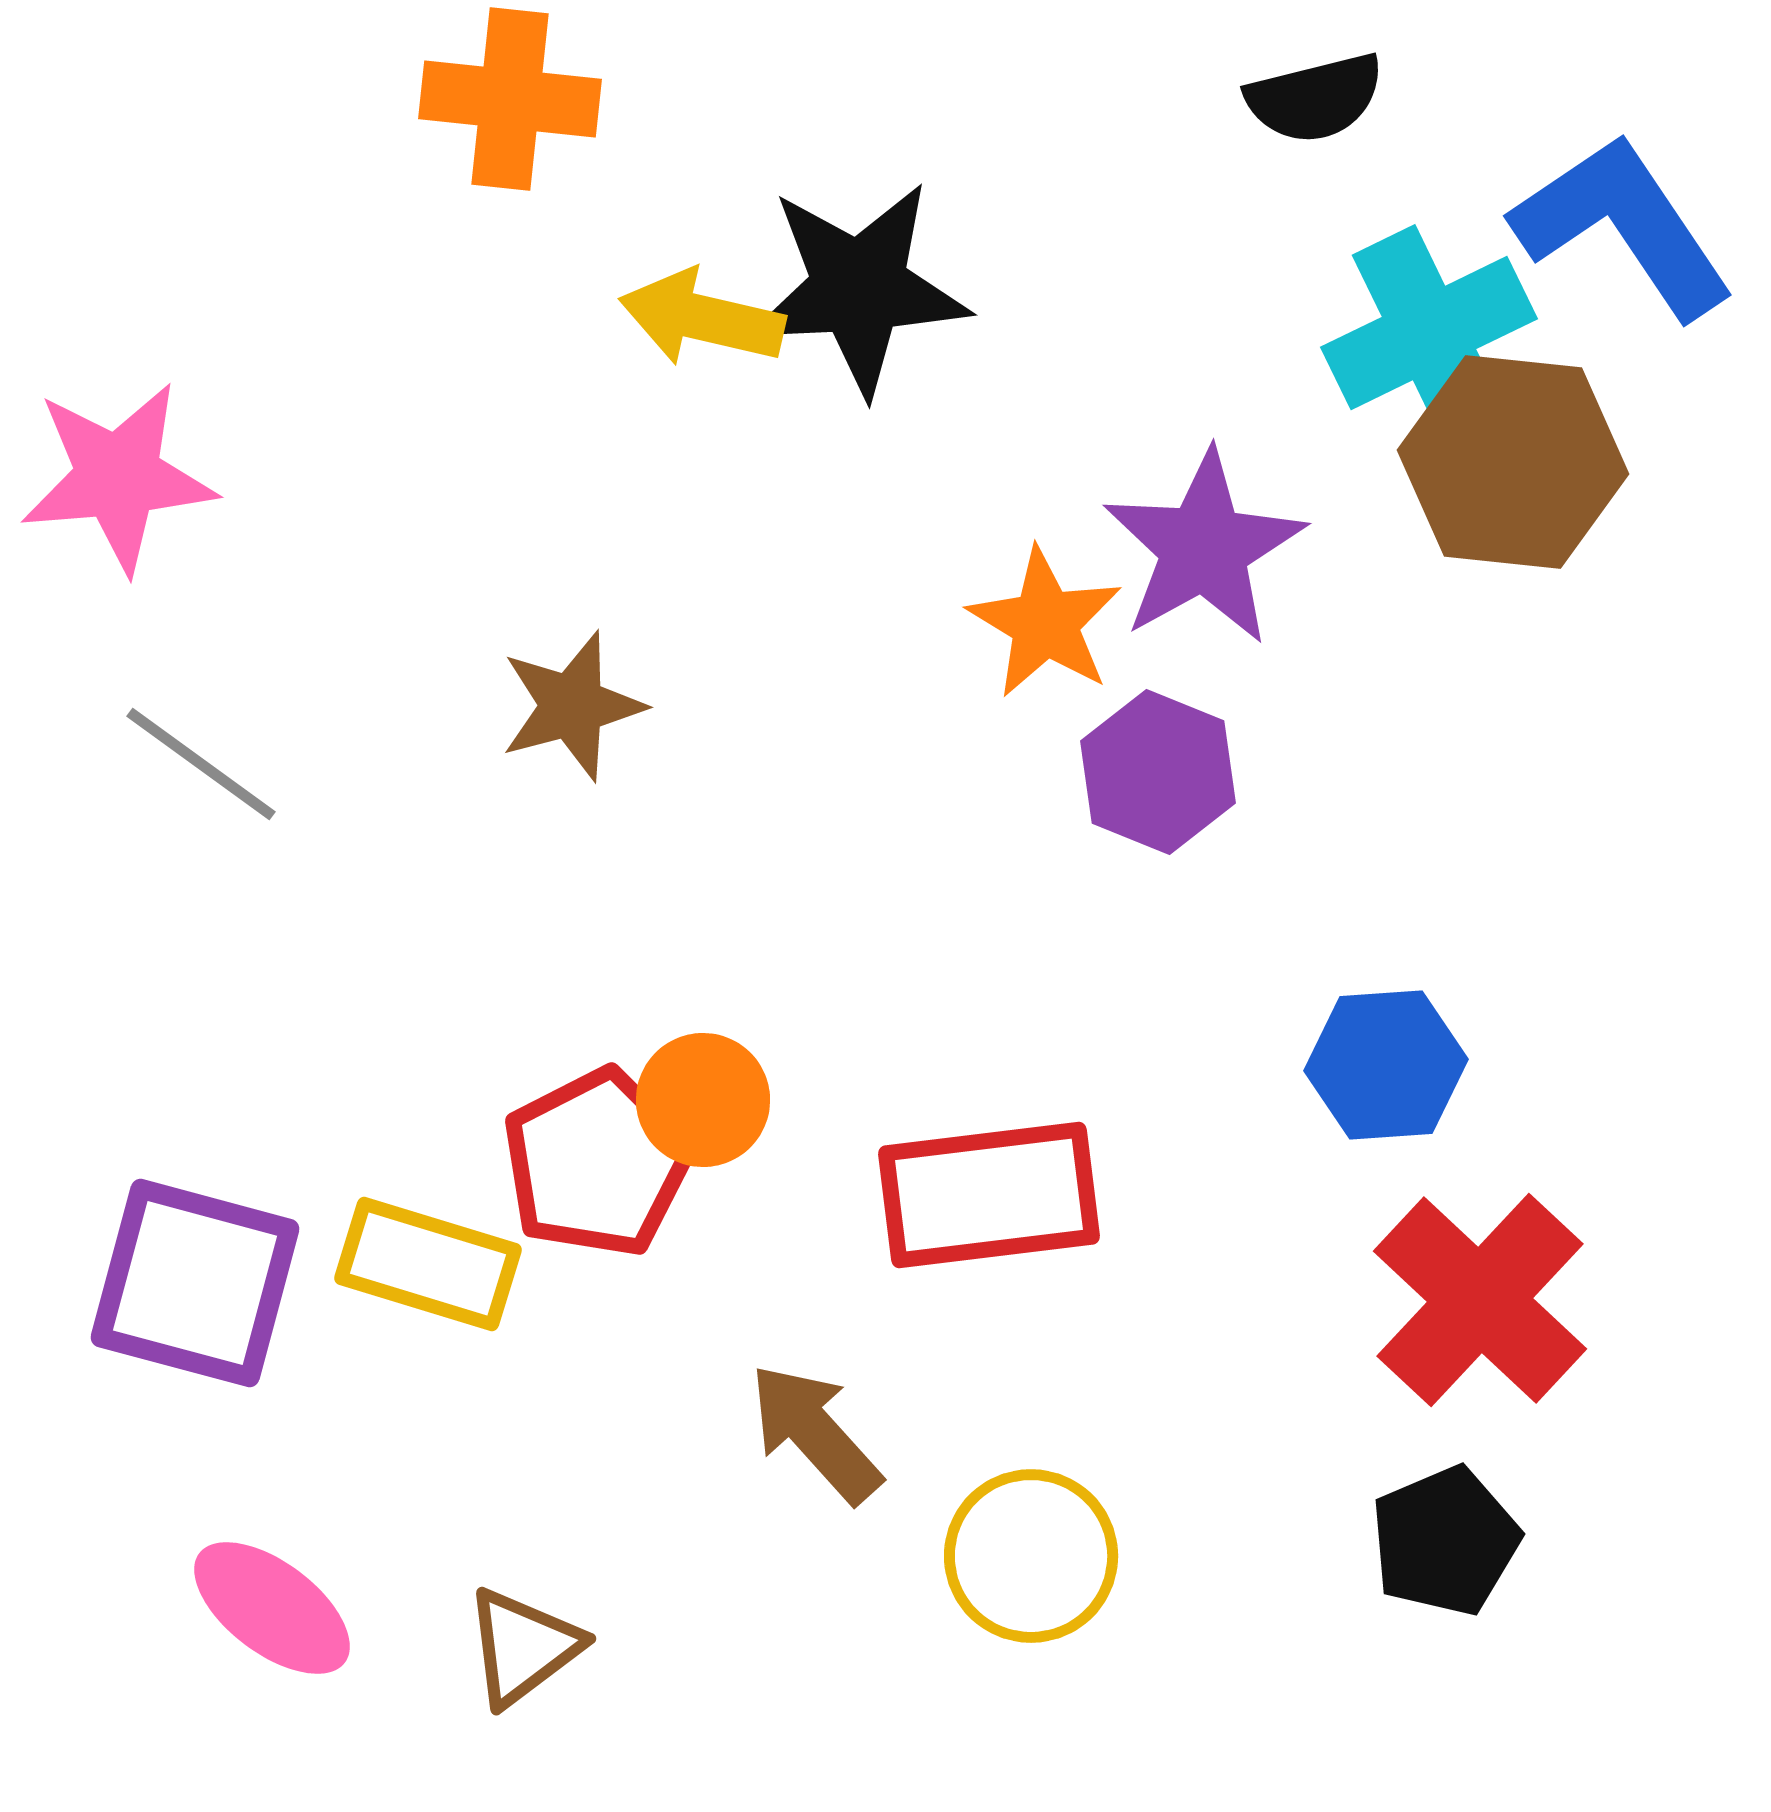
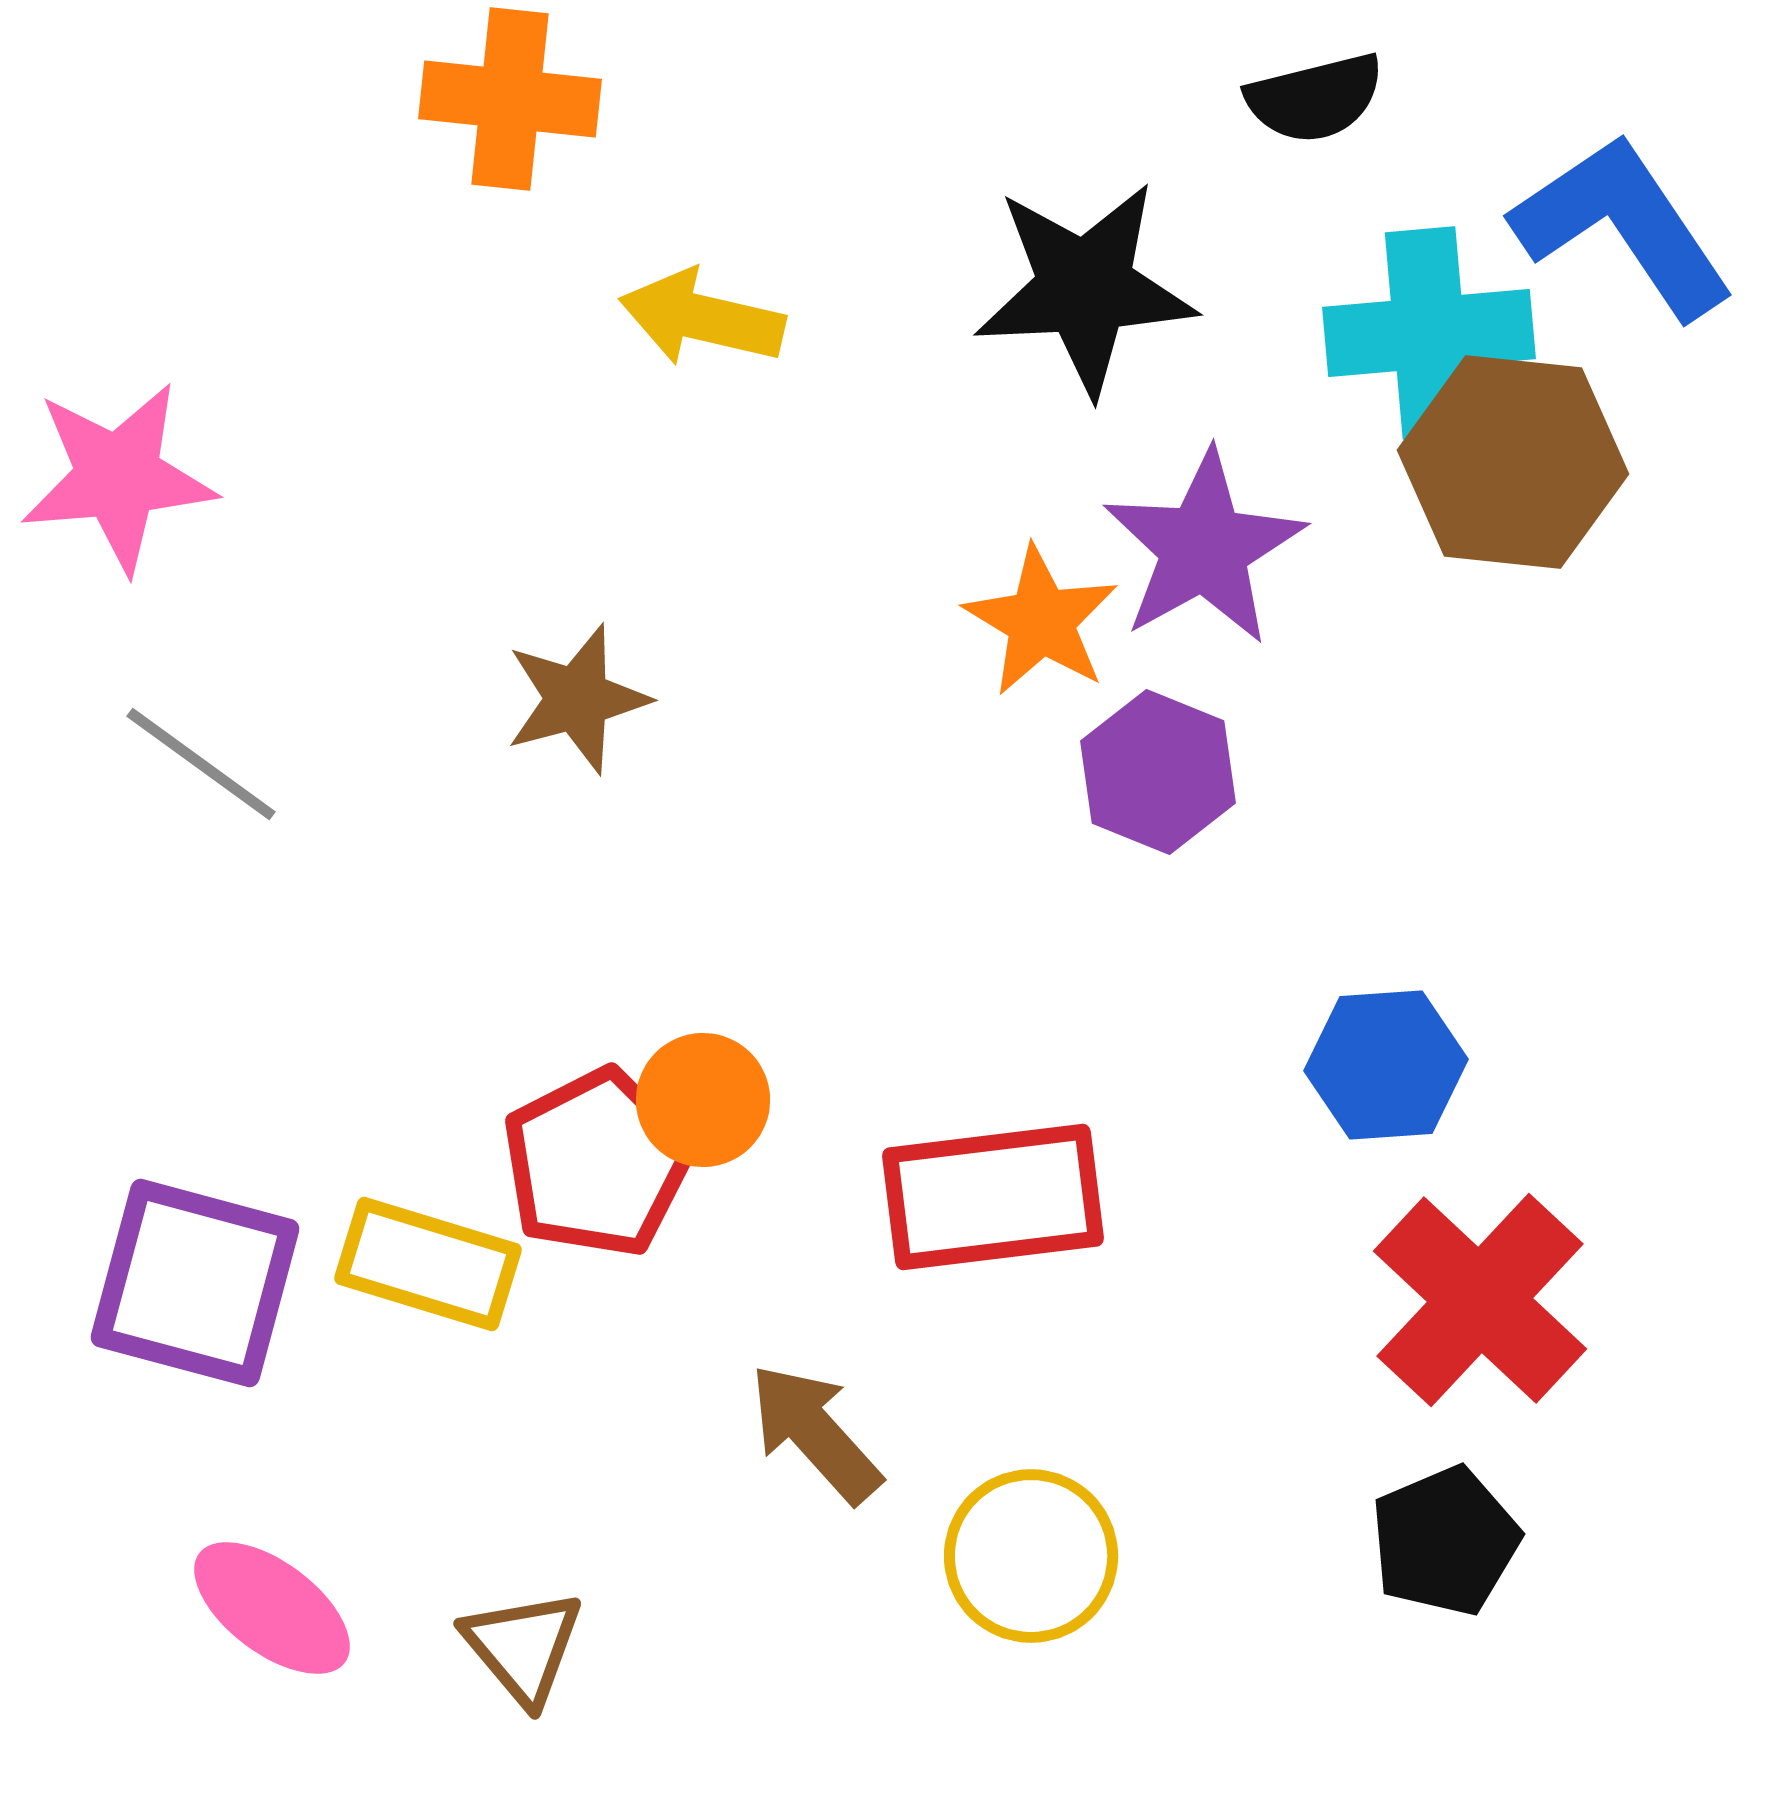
black star: moved 226 px right
cyan cross: rotated 21 degrees clockwise
orange star: moved 4 px left, 2 px up
brown star: moved 5 px right, 7 px up
red rectangle: moved 4 px right, 2 px down
brown triangle: rotated 33 degrees counterclockwise
